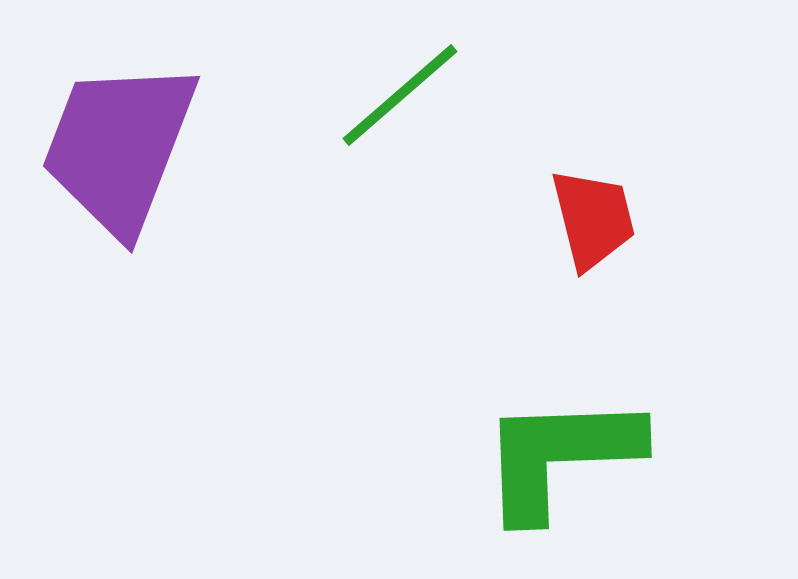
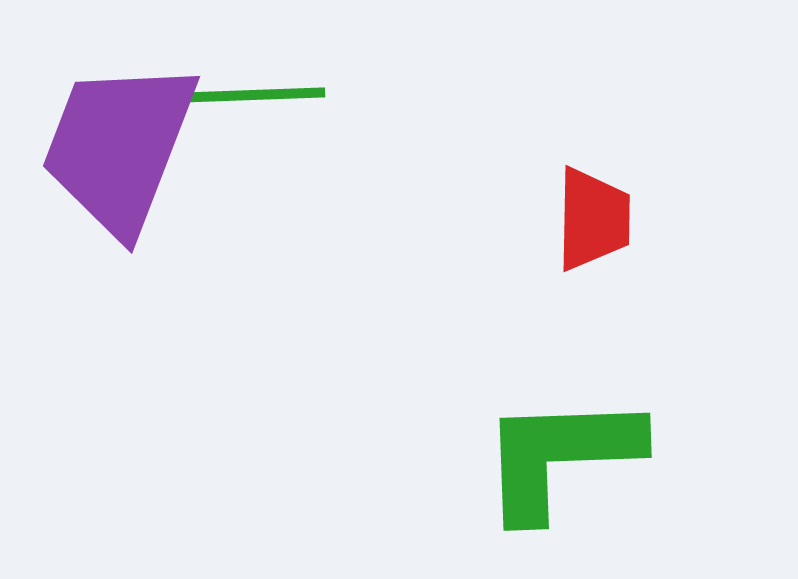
green line: moved 147 px left; rotated 39 degrees clockwise
red trapezoid: rotated 15 degrees clockwise
